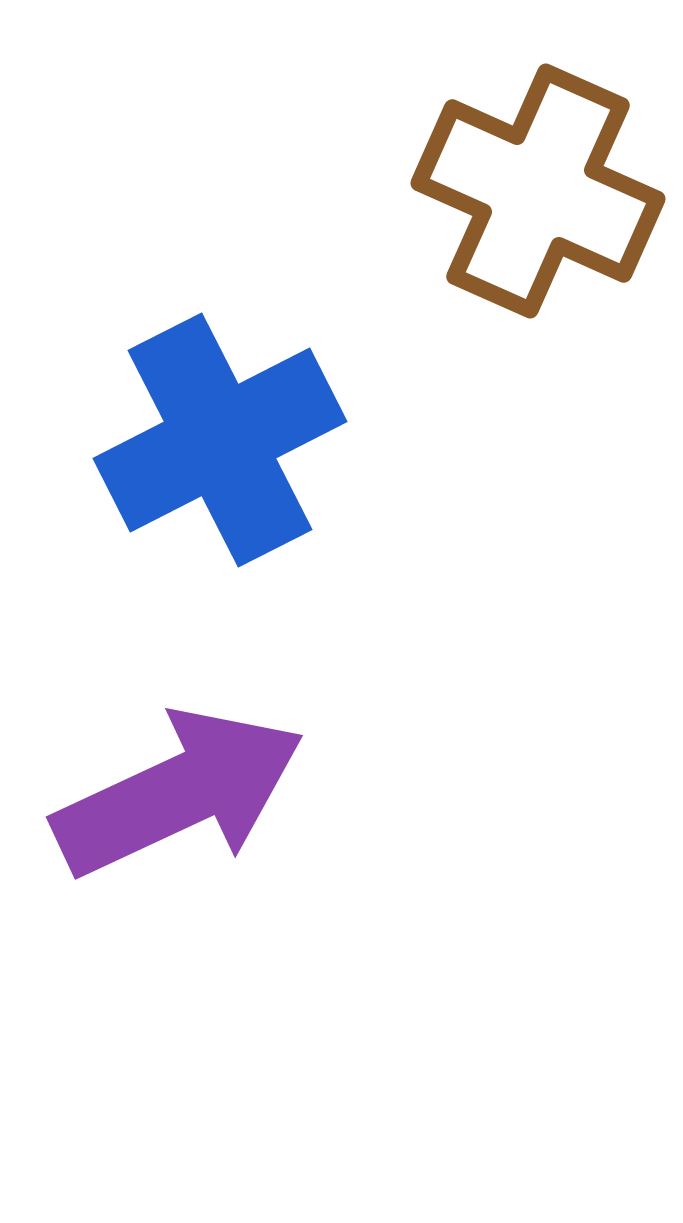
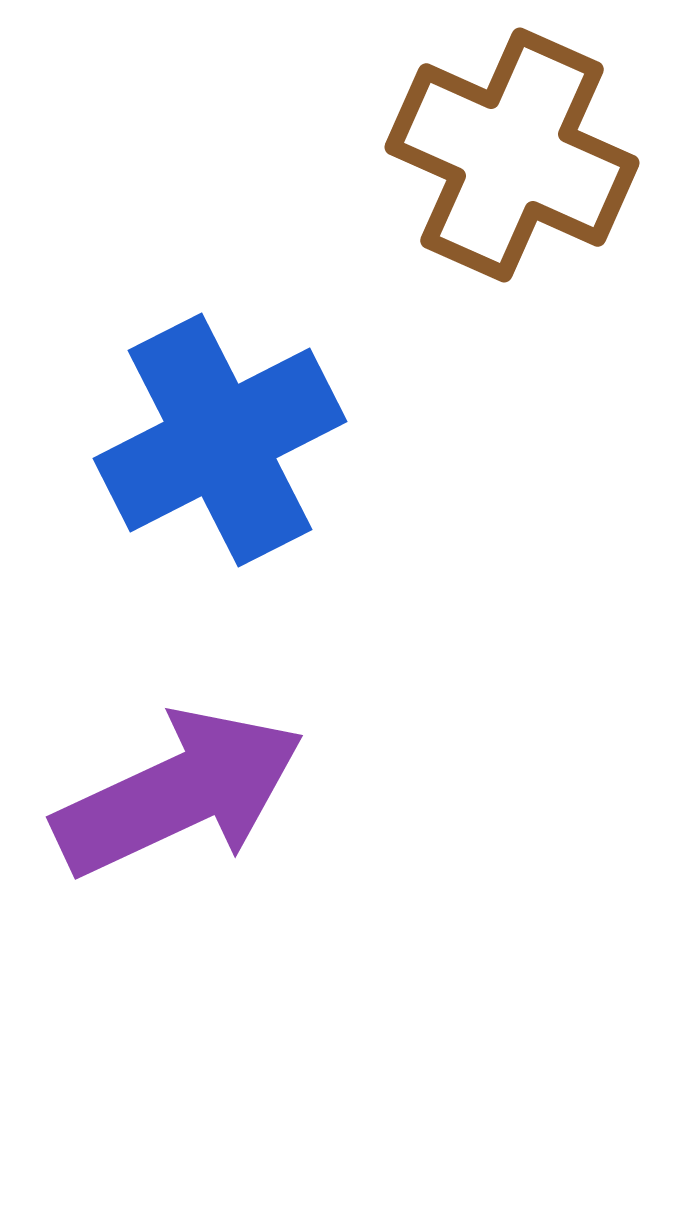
brown cross: moved 26 px left, 36 px up
